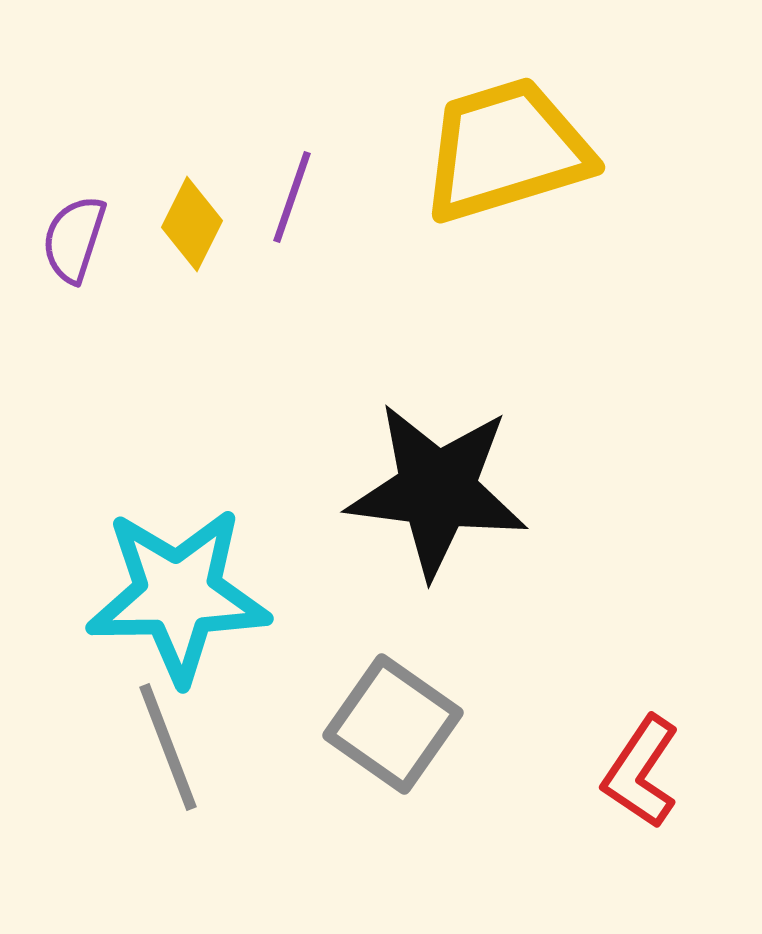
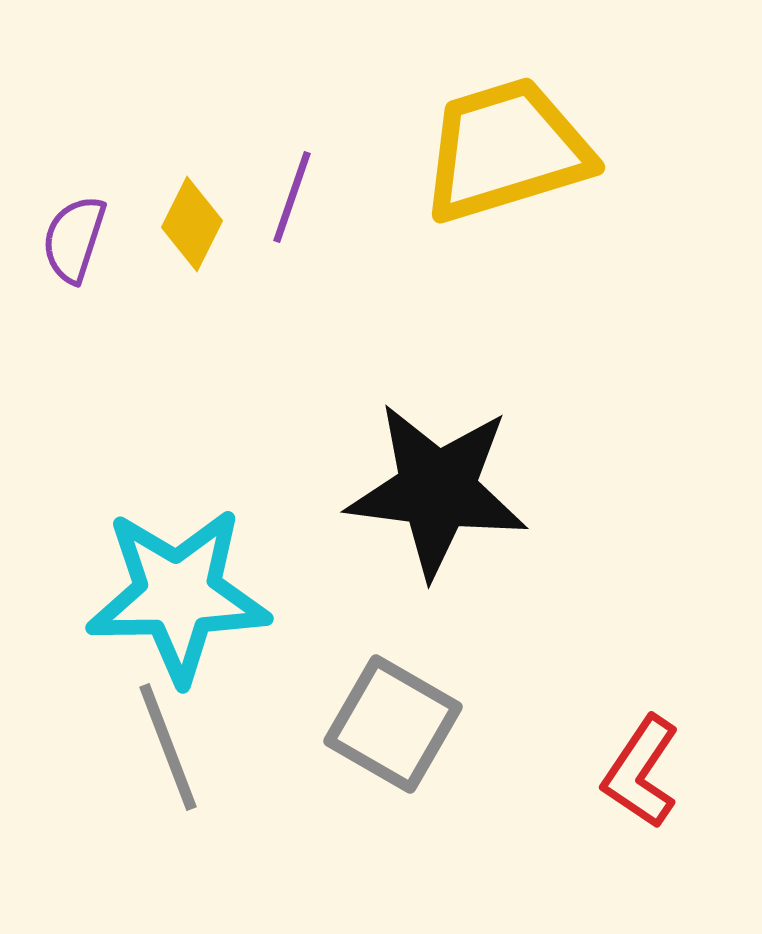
gray square: rotated 5 degrees counterclockwise
